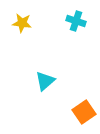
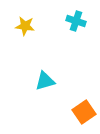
yellow star: moved 3 px right, 3 px down
cyan triangle: rotated 25 degrees clockwise
